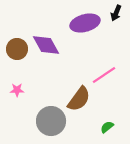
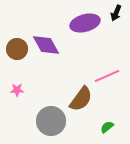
pink line: moved 3 px right, 1 px down; rotated 10 degrees clockwise
brown semicircle: moved 2 px right
